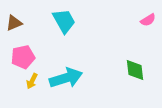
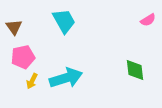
brown triangle: moved 4 px down; rotated 42 degrees counterclockwise
